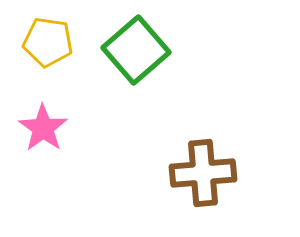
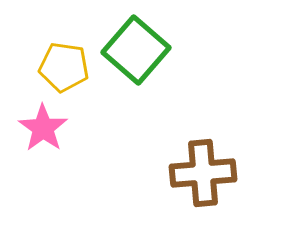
yellow pentagon: moved 16 px right, 25 px down
green square: rotated 8 degrees counterclockwise
